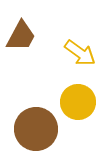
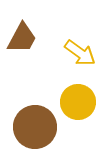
brown trapezoid: moved 1 px right, 2 px down
brown circle: moved 1 px left, 2 px up
